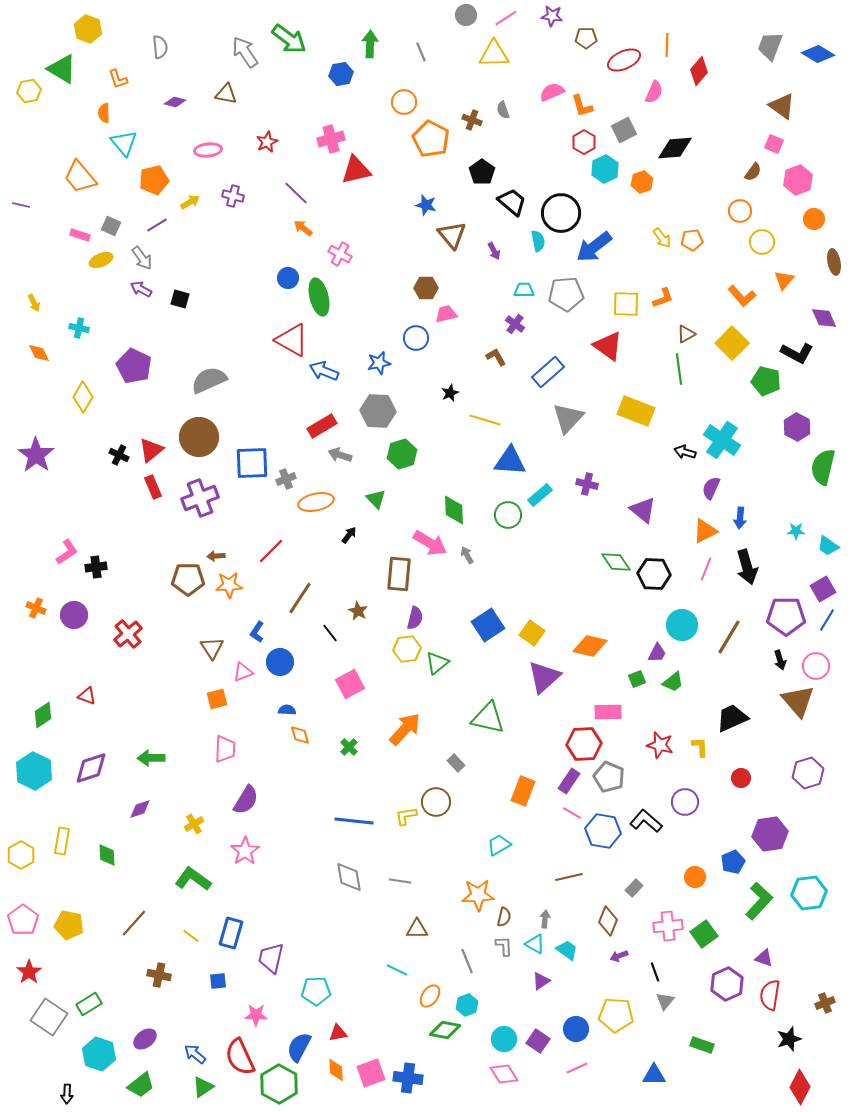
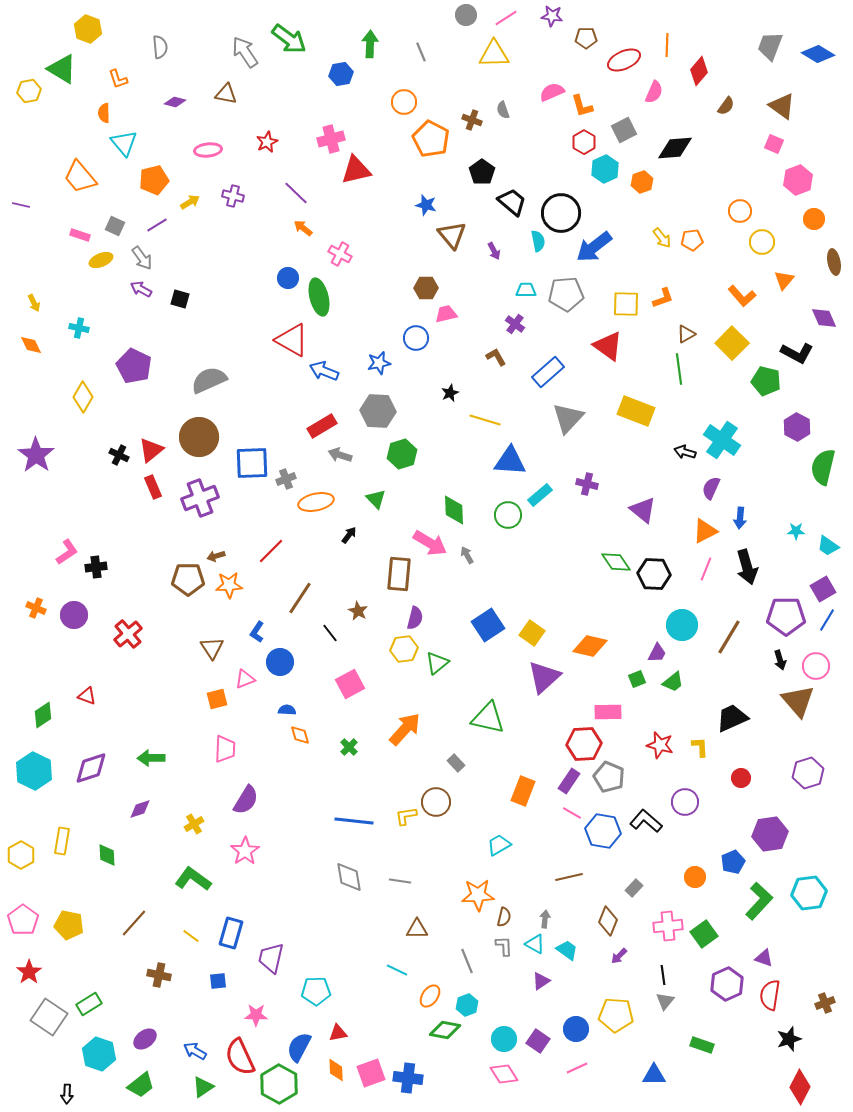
brown semicircle at (753, 172): moved 27 px left, 66 px up
gray square at (111, 226): moved 4 px right
cyan trapezoid at (524, 290): moved 2 px right
orange diamond at (39, 353): moved 8 px left, 8 px up
brown arrow at (216, 556): rotated 12 degrees counterclockwise
yellow hexagon at (407, 649): moved 3 px left
pink triangle at (243, 672): moved 2 px right, 7 px down
purple arrow at (619, 956): rotated 24 degrees counterclockwise
black line at (655, 972): moved 8 px right, 3 px down; rotated 12 degrees clockwise
blue arrow at (195, 1054): moved 3 px up; rotated 10 degrees counterclockwise
